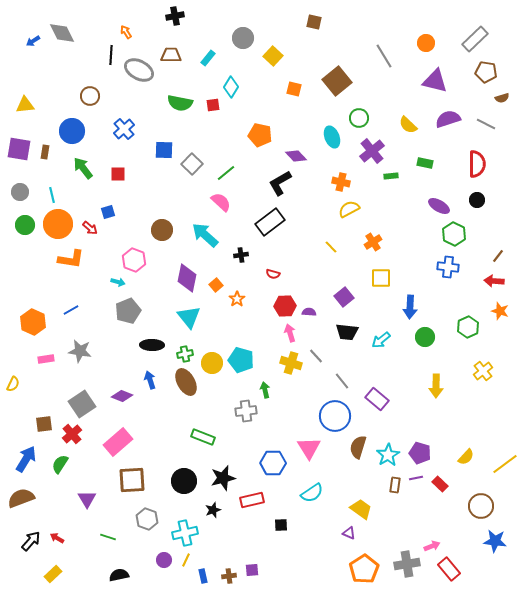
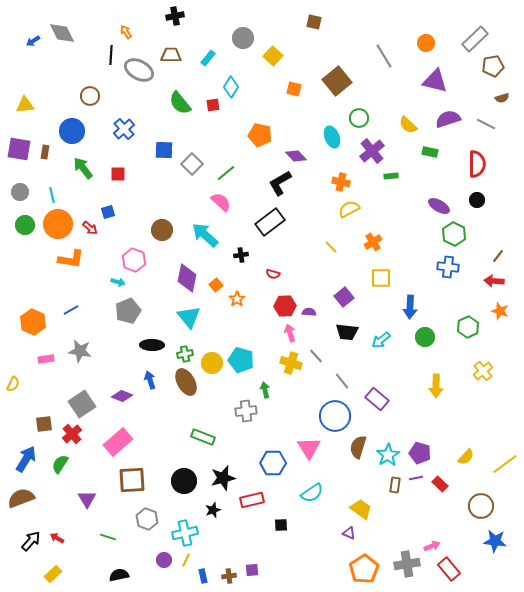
brown pentagon at (486, 72): moved 7 px right, 6 px up; rotated 20 degrees counterclockwise
green semicircle at (180, 103): rotated 40 degrees clockwise
green rectangle at (425, 163): moved 5 px right, 11 px up
